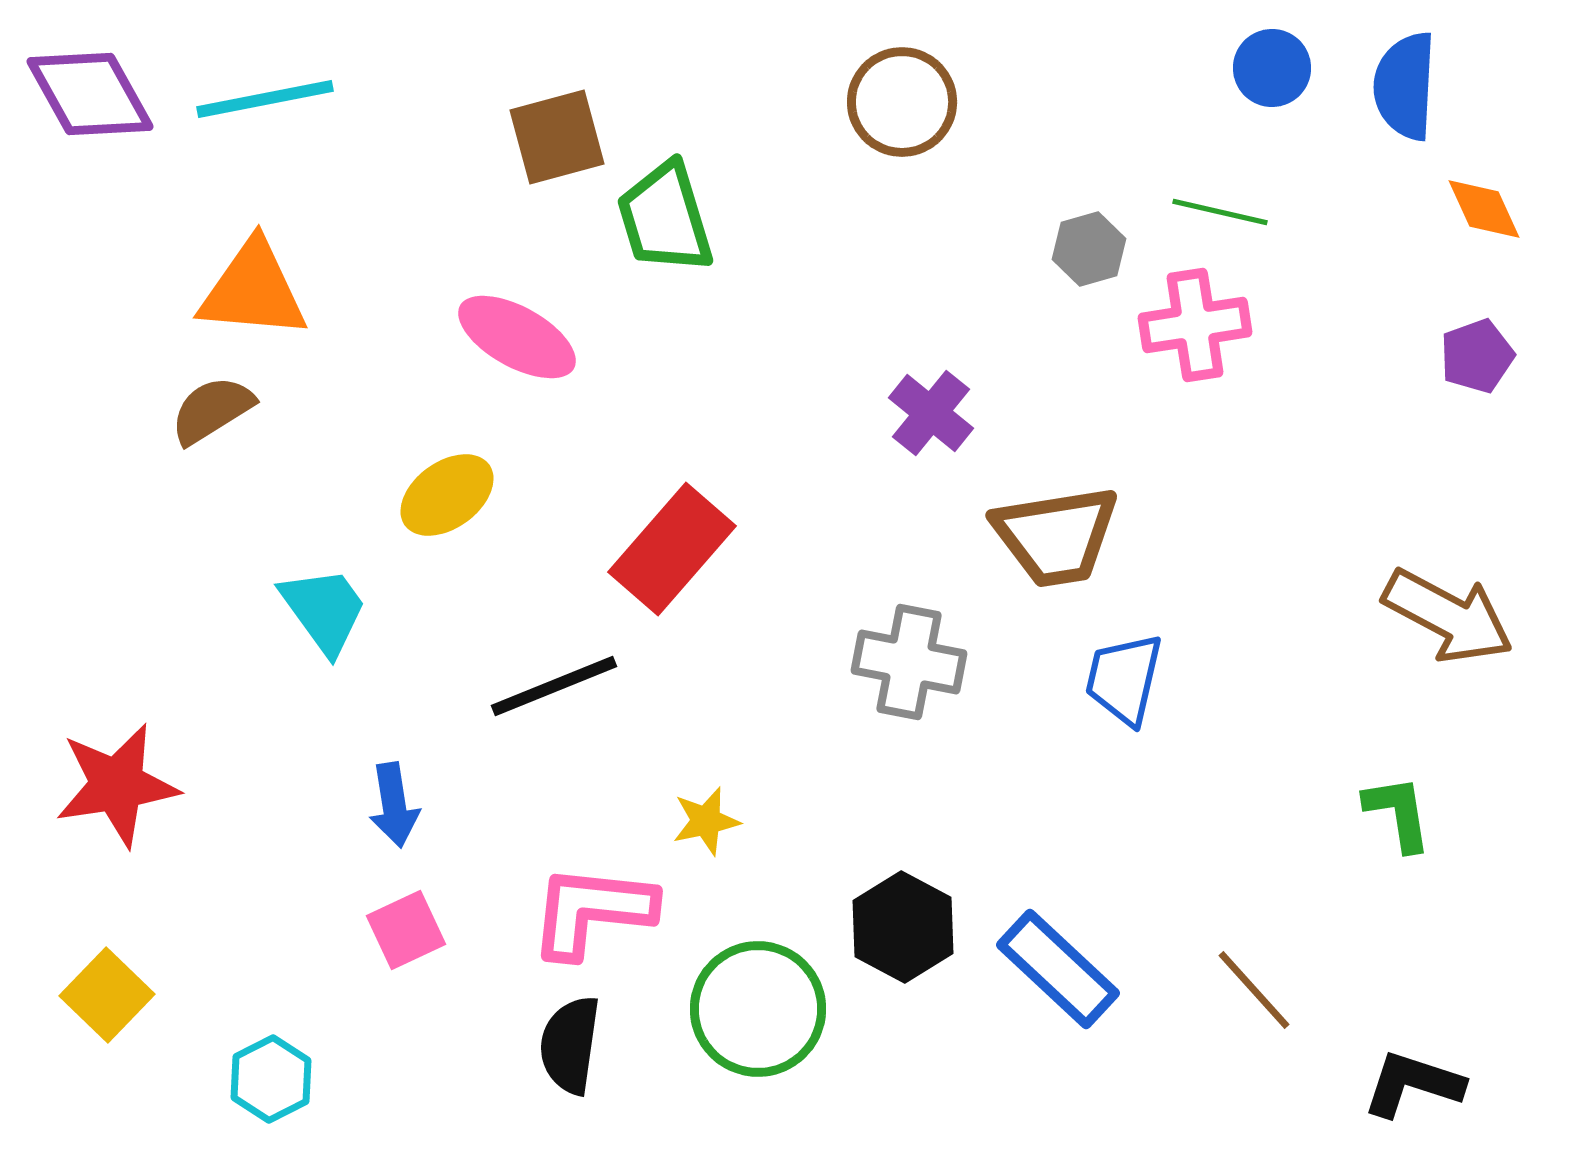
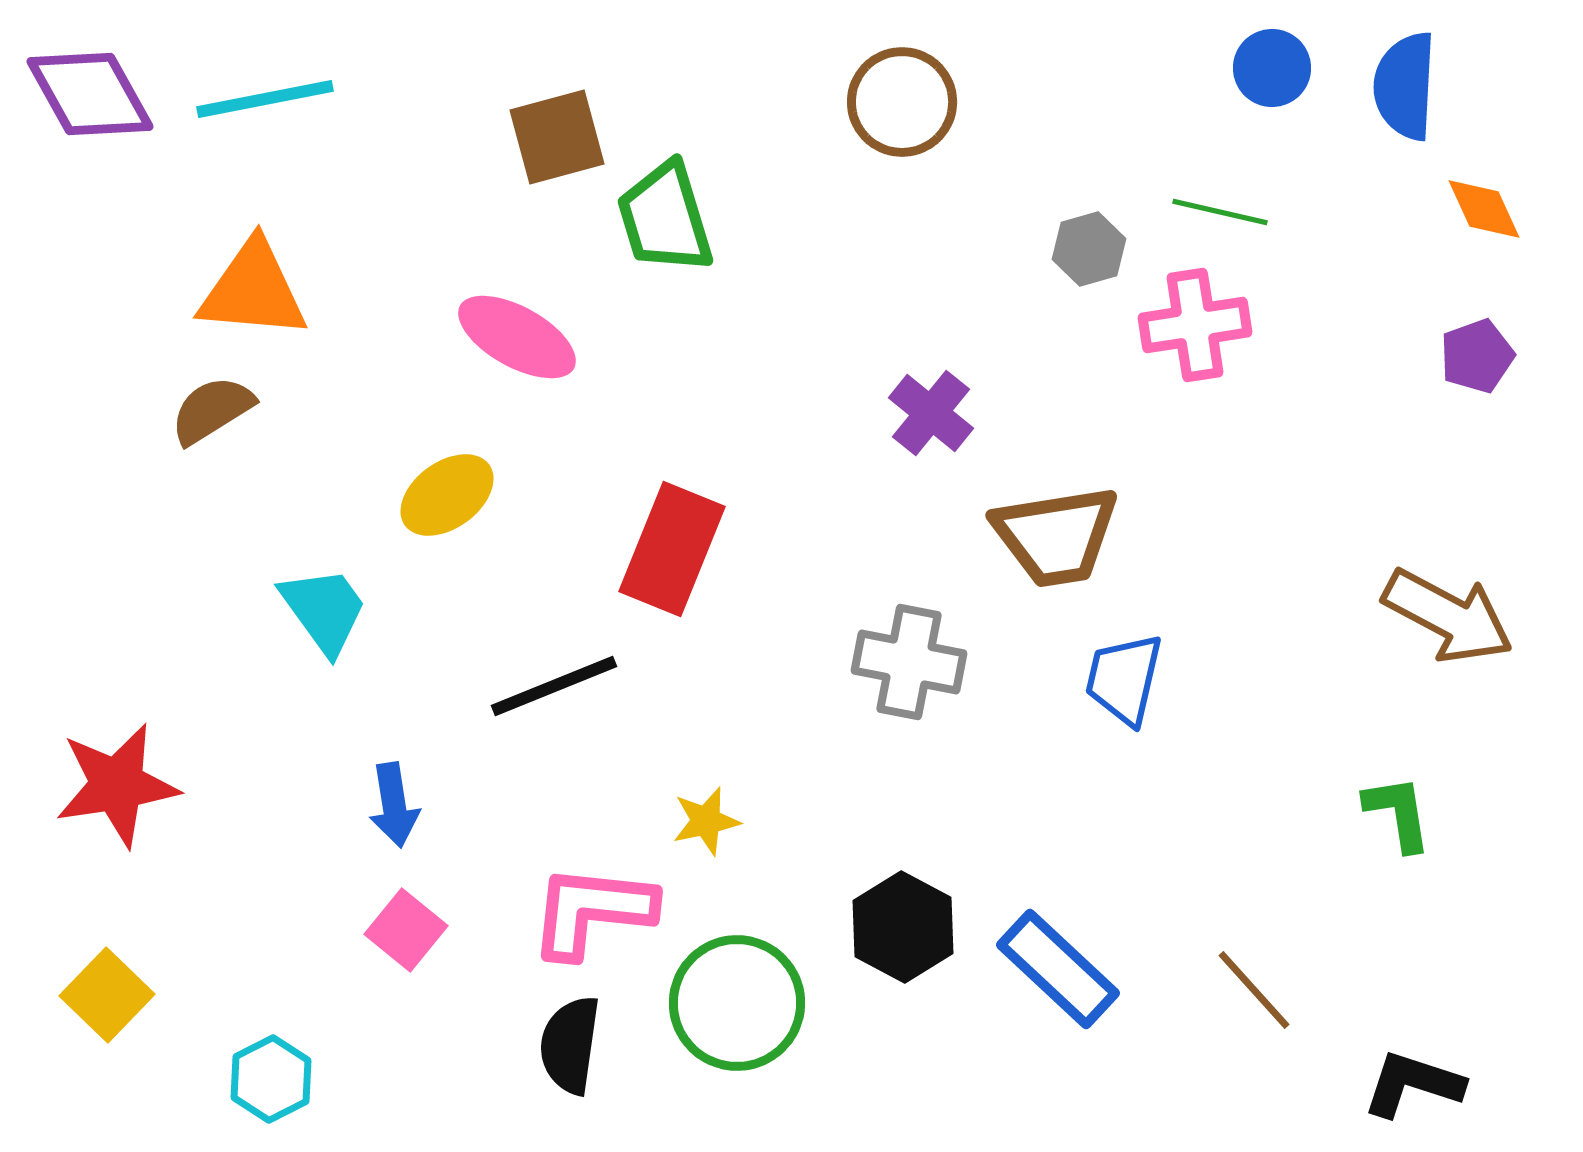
red rectangle: rotated 19 degrees counterclockwise
pink square: rotated 26 degrees counterclockwise
green circle: moved 21 px left, 6 px up
